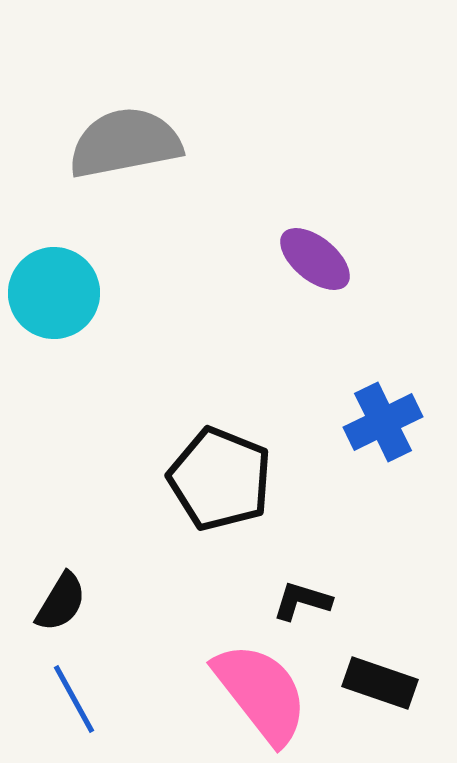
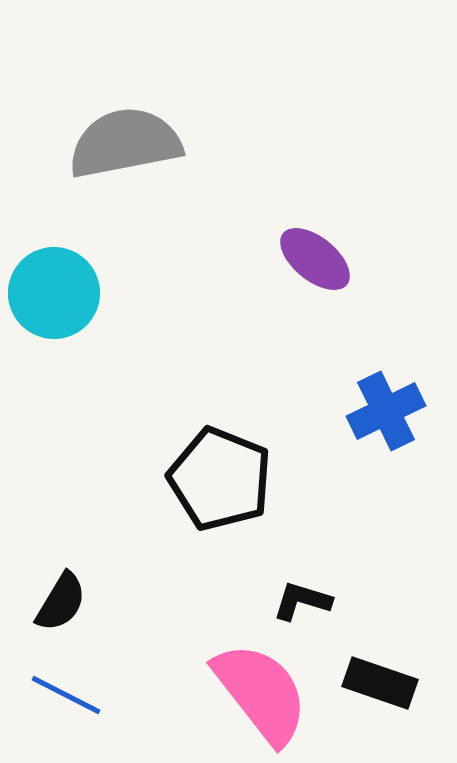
blue cross: moved 3 px right, 11 px up
blue line: moved 8 px left, 4 px up; rotated 34 degrees counterclockwise
